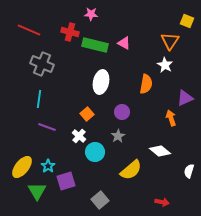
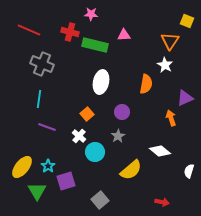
pink triangle: moved 8 px up; rotated 32 degrees counterclockwise
